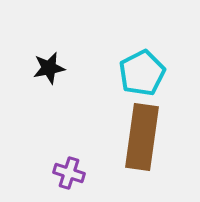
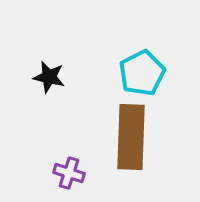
black star: moved 9 px down; rotated 24 degrees clockwise
brown rectangle: moved 11 px left; rotated 6 degrees counterclockwise
